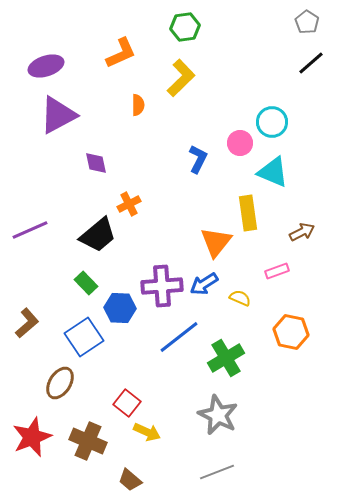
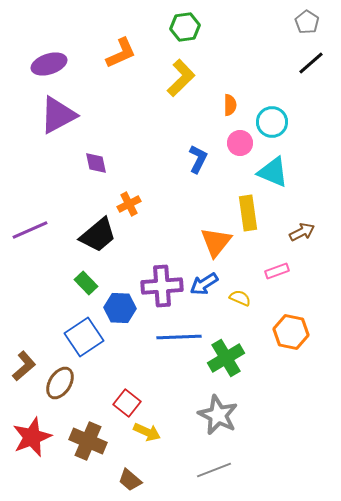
purple ellipse: moved 3 px right, 2 px up
orange semicircle: moved 92 px right
brown L-shape: moved 3 px left, 43 px down
blue line: rotated 36 degrees clockwise
gray line: moved 3 px left, 2 px up
